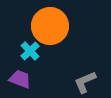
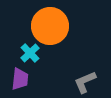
cyan cross: moved 2 px down
purple trapezoid: rotated 75 degrees clockwise
